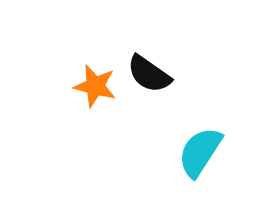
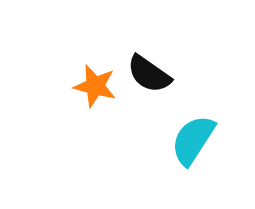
cyan semicircle: moved 7 px left, 12 px up
